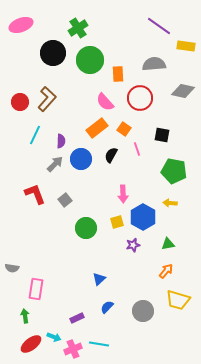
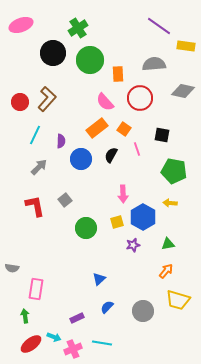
gray arrow at (55, 164): moved 16 px left, 3 px down
red L-shape at (35, 194): moved 12 px down; rotated 10 degrees clockwise
cyan line at (99, 344): moved 3 px right, 1 px up
